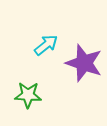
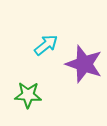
purple star: moved 1 px down
